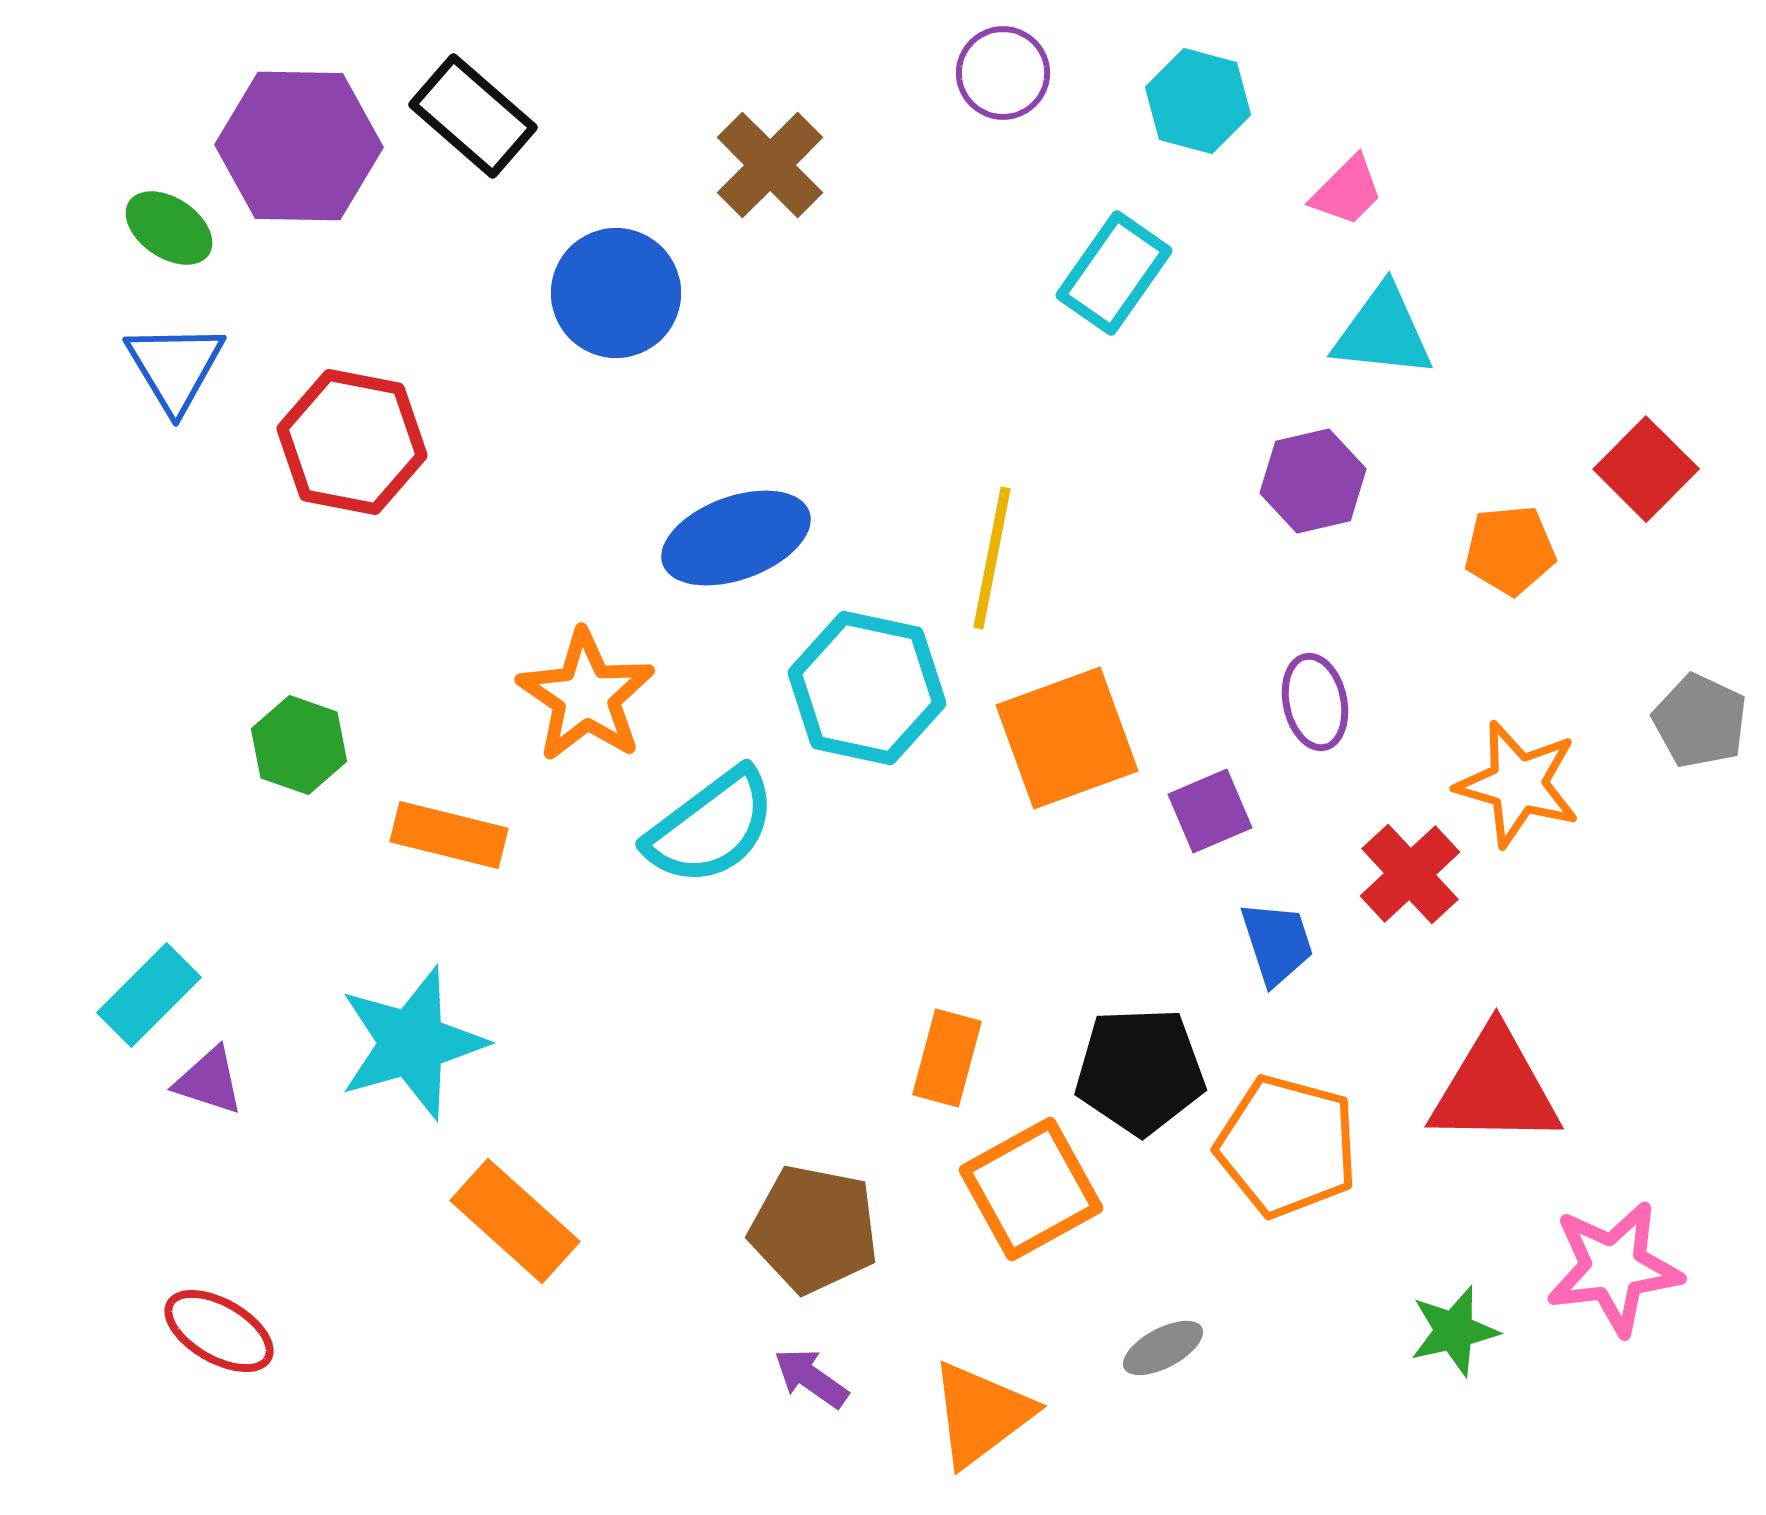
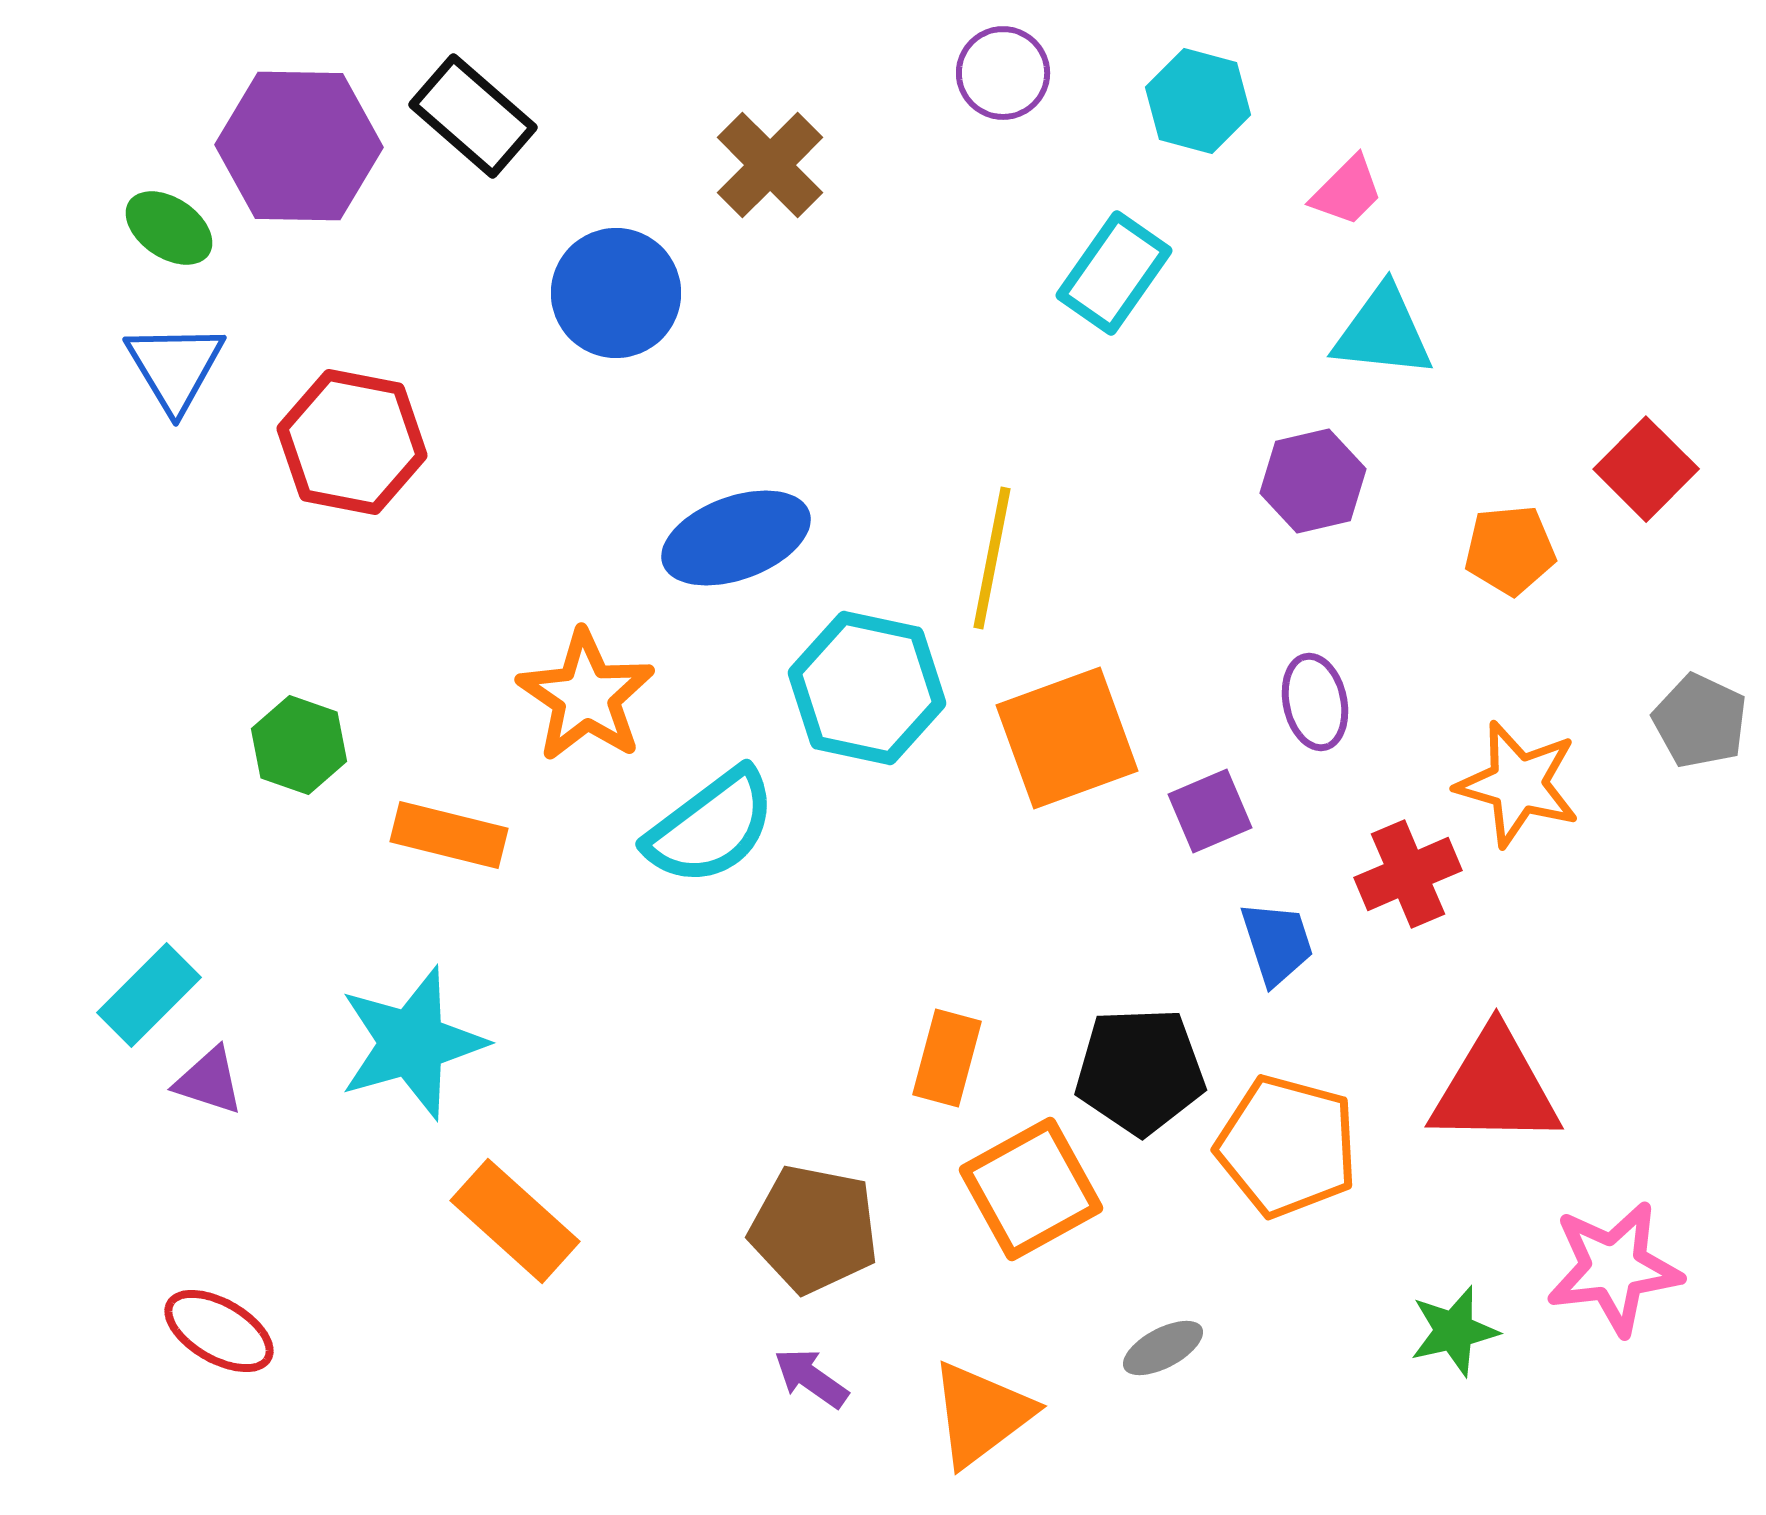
red cross at (1410, 874): moved 2 px left; rotated 20 degrees clockwise
